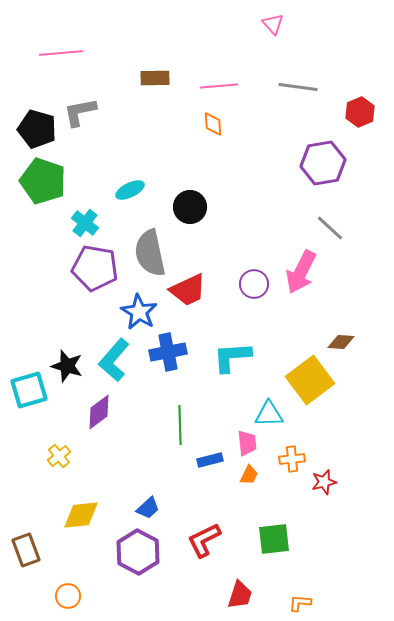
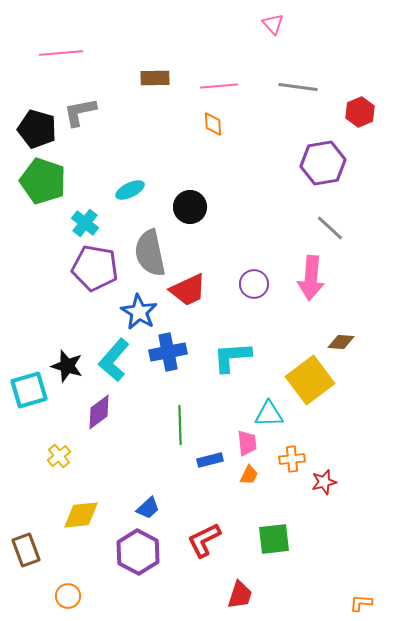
pink arrow at (301, 272): moved 10 px right, 6 px down; rotated 21 degrees counterclockwise
orange L-shape at (300, 603): moved 61 px right
